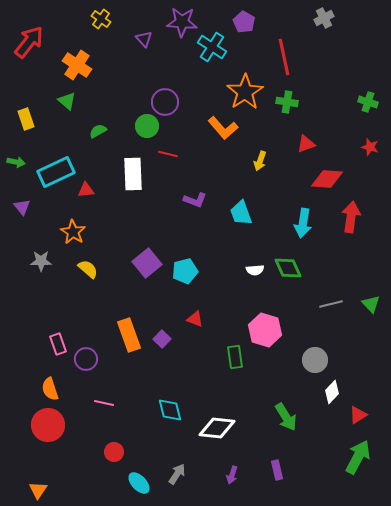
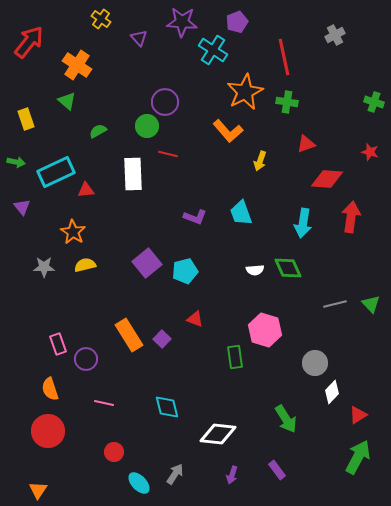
gray cross at (324, 18): moved 11 px right, 17 px down
purple pentagon at (244, 22): moved 7 px left; rotated 20 degrees clockwise
purple triangle at (144, 39): moved 5 px left, 1 px up
cyan cross at (212, 47): moved 1 px right, 3 px down
orange star at (245, 92): rotated 6 degrees clockwise
green cross at (368, 102): moved 6 px right
orange L-shape at (223, 128): moved 5 px right, 3 px down
red star at (370, 147): moved 5 px down
purple L-shape at (195, 200): moved 17 px down
gray star at (41, 261): moved 3 px right, 6 px down
yellow semicircle at (88, 269): moved 3 px left, 4 px up; rotated 55 degrees counterclockwise
gray line at (331, 304): moved 4 px right
orange rectangle at (129, 335): rotated 12 degrees counterclockwise
gray circle at (315, 360): moved 3 px down
cyan diamond at (170, 410): moved 3 px left, 3 px up
green arrow at (286, 417): moved 2 px down
red circle at (48, 425): moved 6 px down
white diamond at (217, 428): moved 1 px right, 6 px down
purple rectangle at (277, 470): rotated 24 degrees counterclockwise
gray arrow at (177, 474): moved 2 px left
